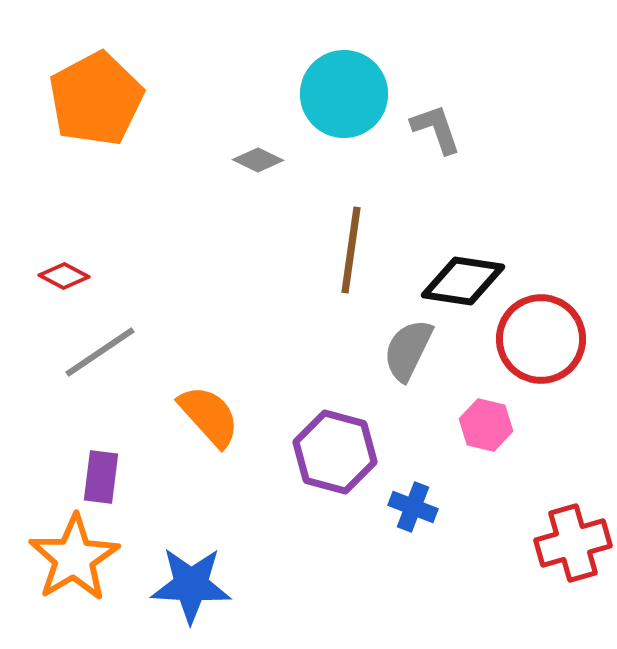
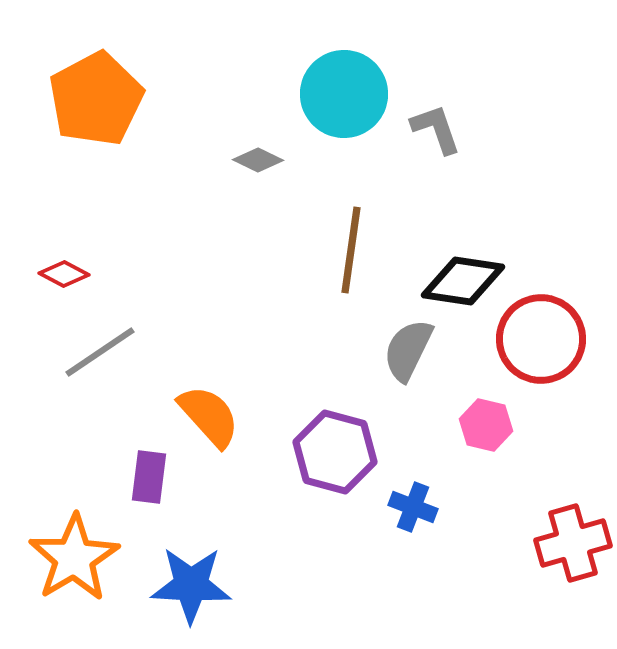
red diamond: moved 2 px up
purple rectangle: moved 48 px right
